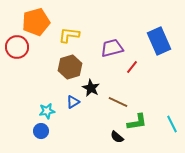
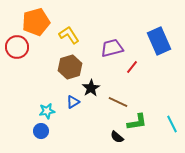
yellow L-shape: rotated 50 degrees clockwise
black star: rotated 12 degrees clockwise
